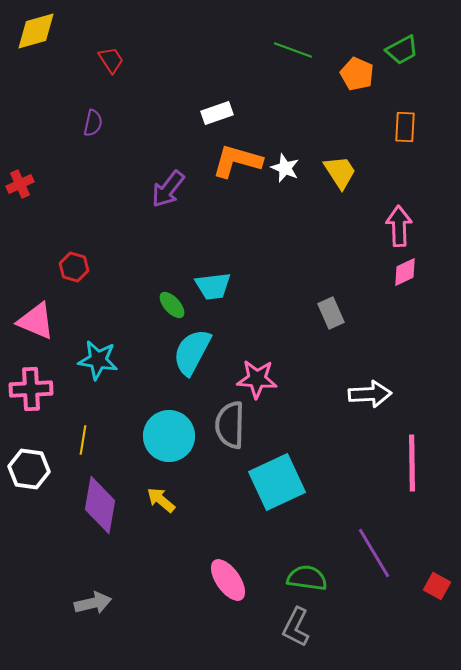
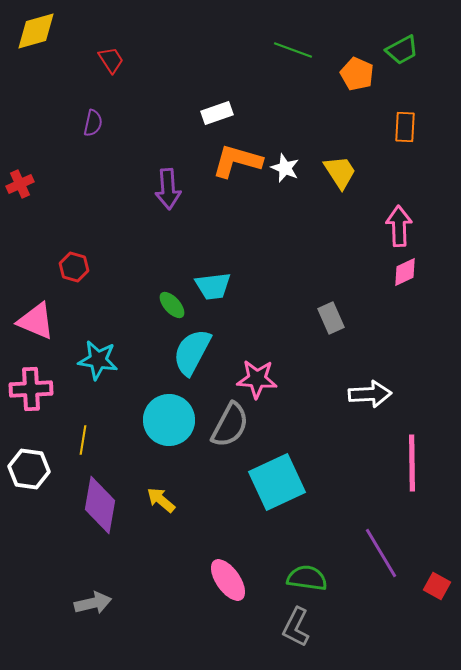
purple arrow: rotated 42 degrees counterclockwise
gray rectangle: moved 5 px down
gray semicircle: rotated 153 degrees counterclockwise
cyan circle: moved 16 px up
purple line: moved 7 px right
